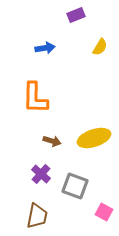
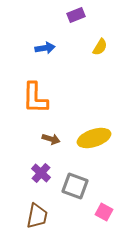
brown arrow: moved 1 px left, 2 px up
purple cross: moved 1 px up
